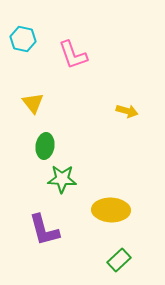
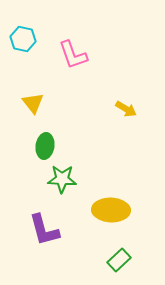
yellow arrow: moved 1 px left, 2 px up; rotated 15 degrees clockwise
